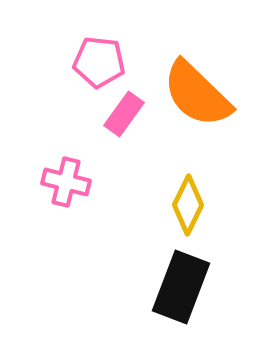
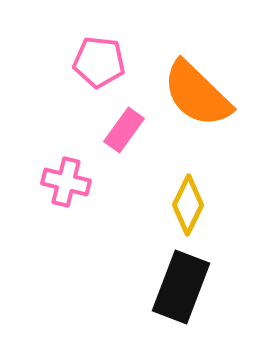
pink rectangle: moved 16 px down
